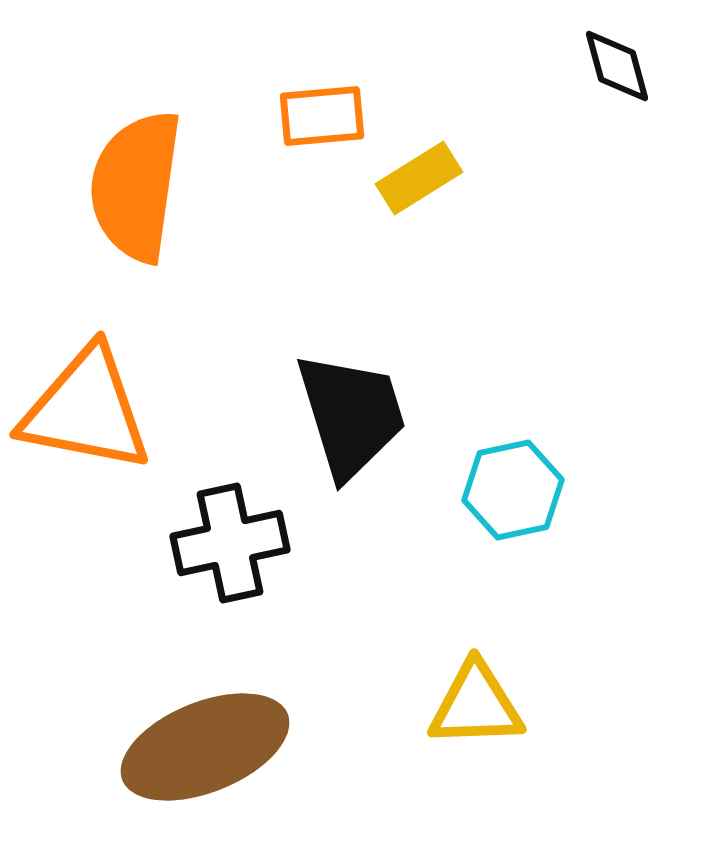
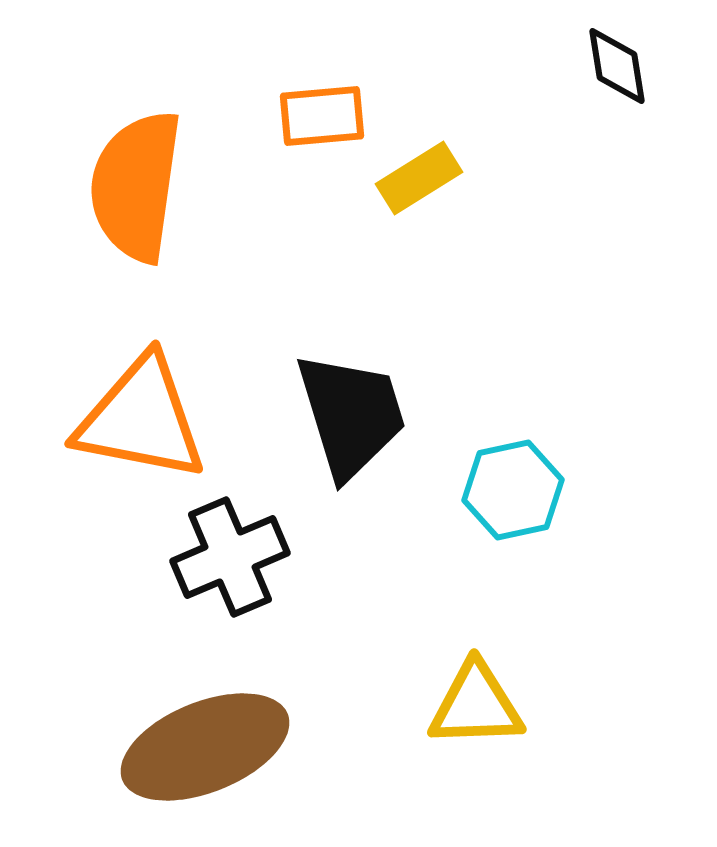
black diamond: rotated 6 degrees clockwise
orange triangle: moved 55 px right, 9 px down
black cross: moved 14 px down; rotated 11 degrees counterclockwise
